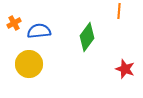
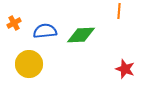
blue semicircle: moved 6 px right
green diamond: moved 6 px left, 2 px up; rotated 52 degrees clockwise
